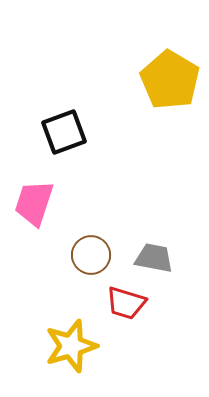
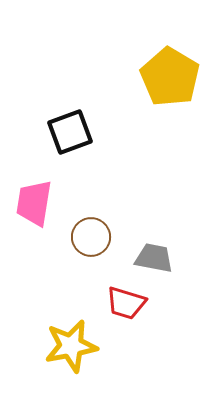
yellow pentagon: moved 3 px up
black square: moved 6 px right
pink trapezoid: rotated 9 degrees counterclockwise
brown circle: moved 18 px up
yellow star: rotated 6 degrees clockwise
